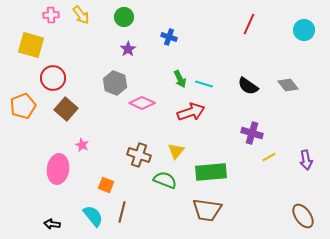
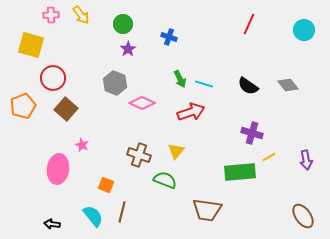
green circle: moved 1 px left, 7 px down
green rectangle: moved 29 px right
